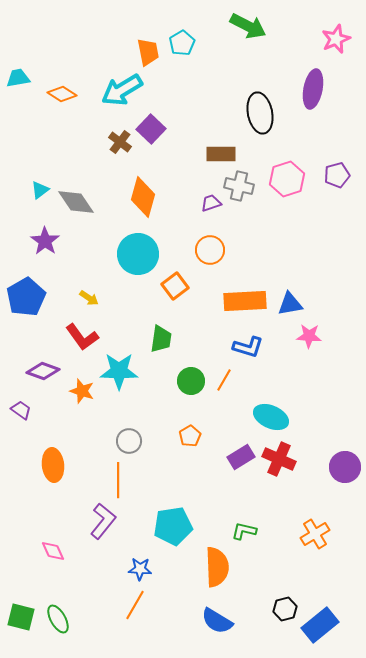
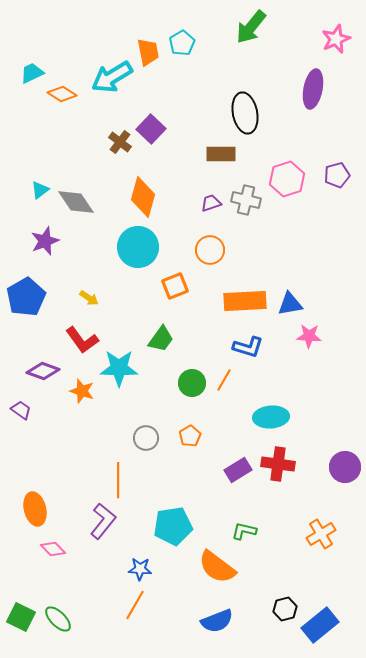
green arrow at (248, 26): moved 3 px right, 1 px down; rotated 102 degrees clockwise
cyan trapezoid at (18, 78): moved 14 px right, 5 px up; rotated 15 degrees counterclockwise
cyan arrow at (122, 90): moved 10 px left, 13 px up
black ellipse at (260, 113): moved 15 px left
gray cross at (239, 186): moved 7 px right, 14 px down
purple star at (45, 241): rotated 16 degrees clockwise
cyan circle at (138, 254): moved 7 px up
orange square at (175, 286): rotated 16 degrees clockwise
red L-shape at (82, 337): moved 3 px down
green trapezoid at (161, 339): rotated 28 degrees clockwise
cyan star at (119, 371): moved 3 px up
green circle at (191, 381): moved 1 px right, 2 px down
cyan ellipse at (271, 417): rotated 28 degrees counterclockwise
gray circle at (129, 441): moved 17 px right, 3 px up
purple rectangle at (241, 457): moved 3 px left, 13 px down
red cross at (279, 459): moved 1 px left, 5 px down; rotated 16 degrees counterclockwise
orange ellipse at (53, 465): moved 18 px left, 44 px down; rotated 8 degrees counterclockwise
orange cross at (315, 534): moved 6 px right
pink diamond at (53, 551): moved 2 px up; rotated 20 degrees counterclockwise
orange semicircle at (217, 567): rotated 129 degrees clockwise
green square at (21, 617): rotated 12 degrees clockwise
green ellipse at (58, 619): rotated 16 degrees counterclockwise
blue semicircle at (217, 621): rotated 52 degrees counterclockwise
